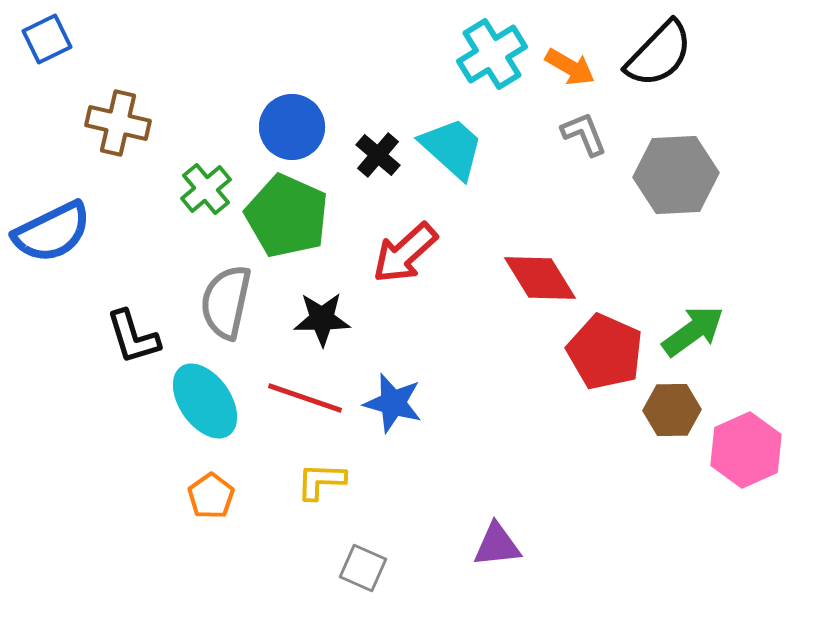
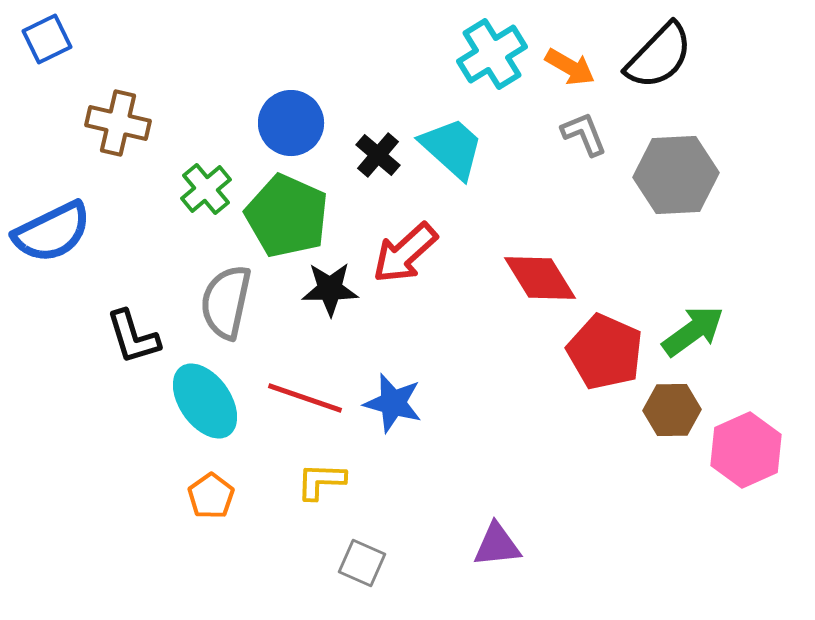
black semicircle: moved 2 px down
blue circle: moved 1 px left, 4 px up
black star: moved 8 px right, 30 px up
gray square: moved 1 px left, 5 px up
